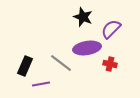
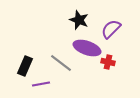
black star: moved 4 px left, 3 px down
purple ellipse: rotated 28 degrees clockwise
red cross: moved 2 px left, 2 px up
